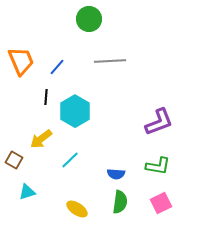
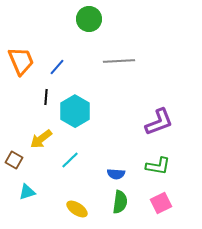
gray line: moved 9 px right
